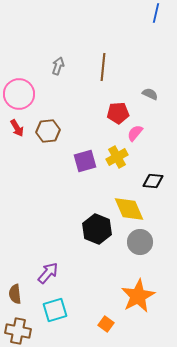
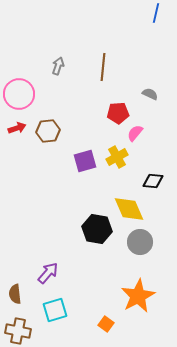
red arrow: rotated 78 degrees counterclockwise
black hexagon: rotated 12 degrees counterclockwise
